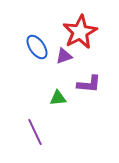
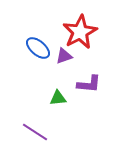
blue ellipse: moved 1 px right, 1 px down; rotated 15 degrees counterclockwise
purple line: rotated 32 degrees counterclockwise
